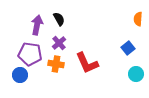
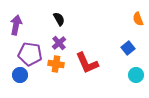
orange semicircle: rotated 24 degrees counterclockwise
purple arrow: moved 21 px left
cyan circle: moved 1 px down
